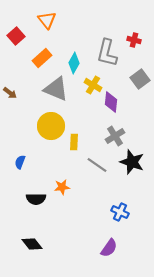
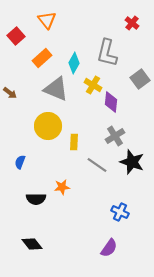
red cross: moved 2 px left, 17 px up; rotated 24 degrees clockwise
yellow circle: moved 3 px left
